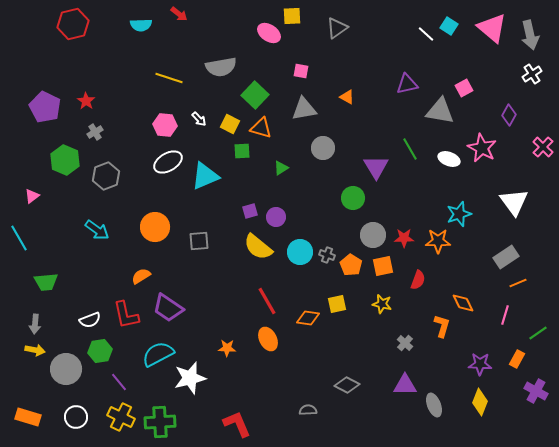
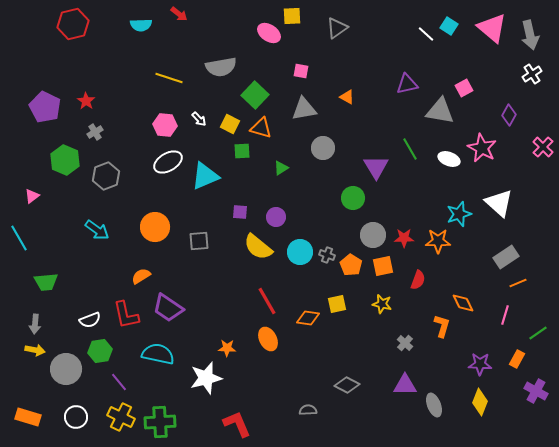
white triangle at (514, 202): moved 15 px left, 1 px down; rotated 12 degrees counterclockwise
purple square at (250, 211): moved 10 px left, 1 px down; rotated 21 degrees clockwise
cyan semicircle at (158, 354): rotated 40 degrees clockwise
white star at (190, 378): moved 16 px right
